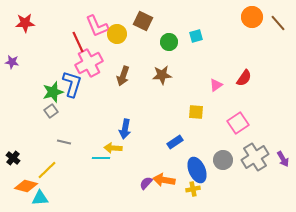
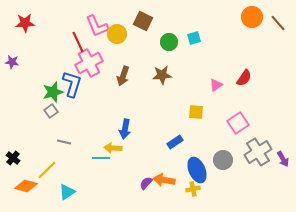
cyan square: moved 2 px left, 2 px down
gray cross: moved 3 px right, 5 px up
cyan triangle: moved 27 px right, 6 px up; rotated 30 degrees counterclockwise
